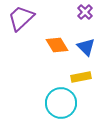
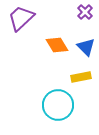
cyan circle: moved 3 px left, 2 px down
